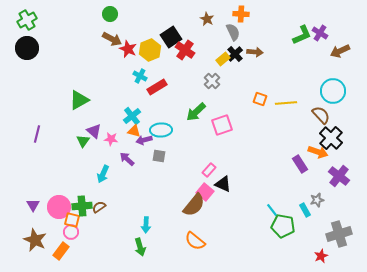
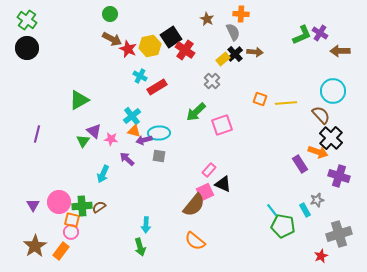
green cross at (27, 20): rotated 24 degrees counterclockwise
yellow hexagon at (150, 50): moved 4 px up; rotated 10 degrees clockwise
brown arrow at (340, 51): rotated 24 degrees clockwise
cyan ellipse at (161, 130): moved 2 px left, 3 px down
purple cross at (339, 176): rotated 20 degrees counterclockwise
pink square at (205, 192): rotated 24 degrees clockwise
pink circle at (59, 207): moved 5 px up
brown star at (35, 240): moved 6 px down; rotated 15 degrees clockwise
